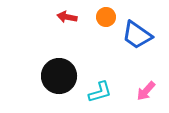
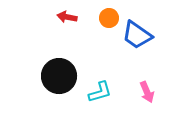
orange circle: moved 3 px right, 1 px down
pink arrow: moved 1 px right, 1 px down; rotated 65 degrees counterclockwise
